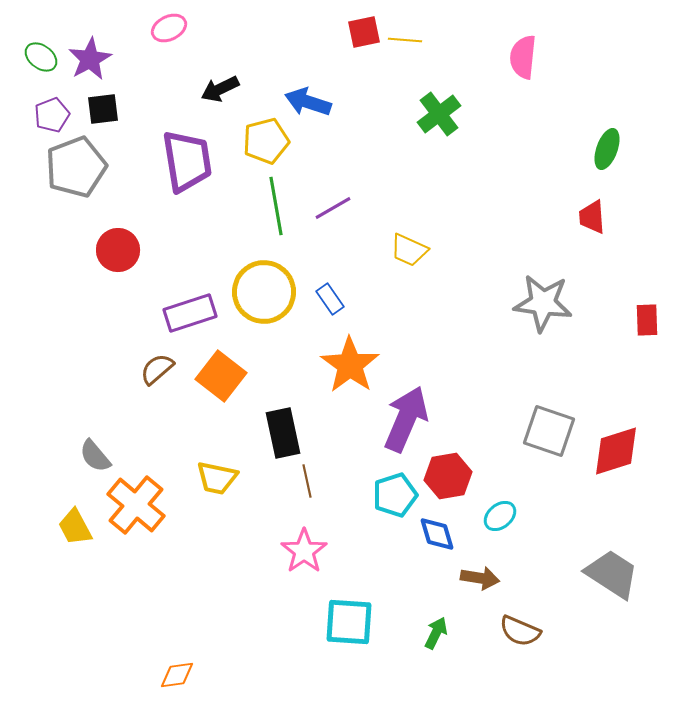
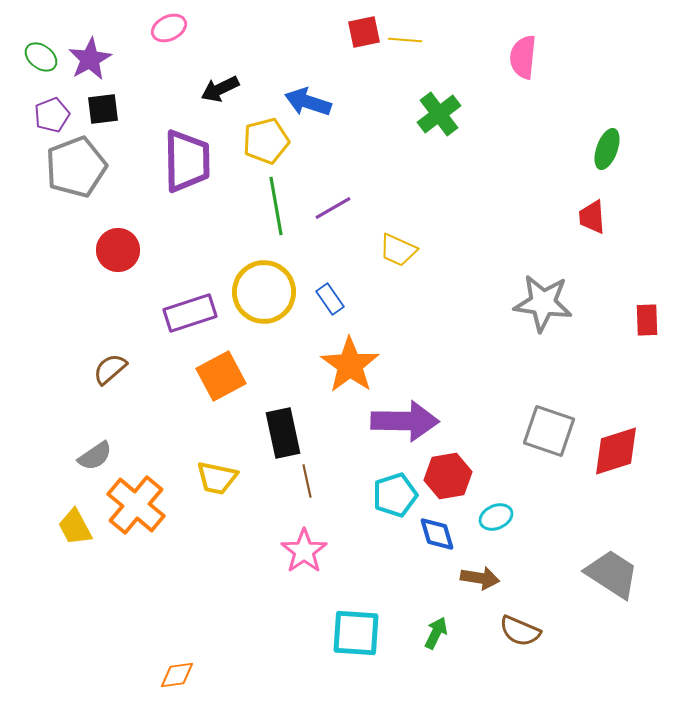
purple trapezoid at (187, 161): rotated 8 degrees clockwise
yellow trapezoid at (409, 250): moved 11 px left
brown semicircle at (157, 369): moved 47 px left
orange square at (221, 376): rotated 24 degrees clockwise
purple arrow at (406, 419): moved 1 px left, 2 px down; rotated 68 degrees clockwise
gray semicircle at (95, 456): rotated 84 degrees counterclockwise
cyan ellipse at (500, 516): moved 4 px left, 1 px down; rotated 16 degrees clockwise
cyan square at (349, 622): moved 7 px right, 11 px down
